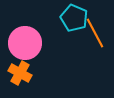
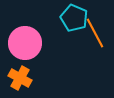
orange cross: moved 5 px down
